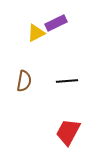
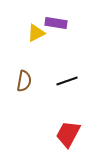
purple rectangle: rotated 35 degrees clockwise
black line: rotated 15 degrees counterclockwise
red trapezoid: moved 2 px down
